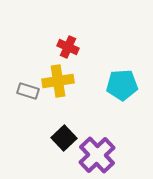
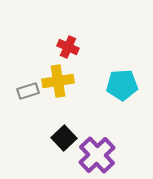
gray rectangle: rotated 35 degrees counterclockwise
